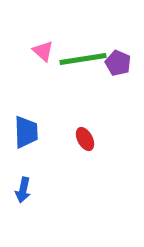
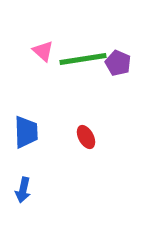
red ellipse: moved 1 px right, 2 px up
